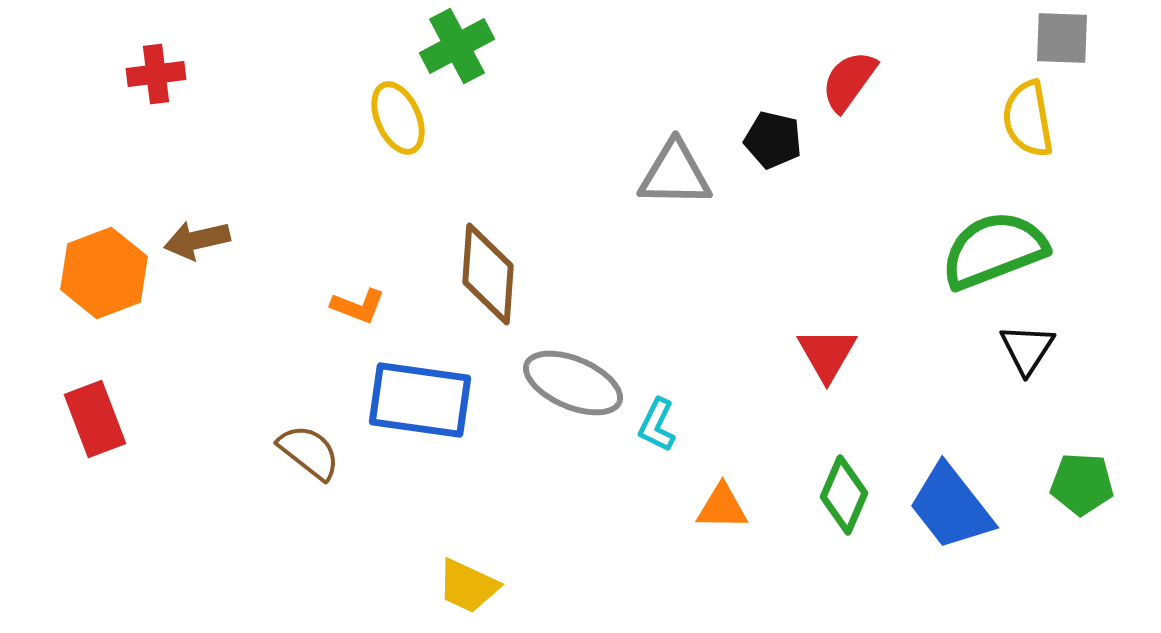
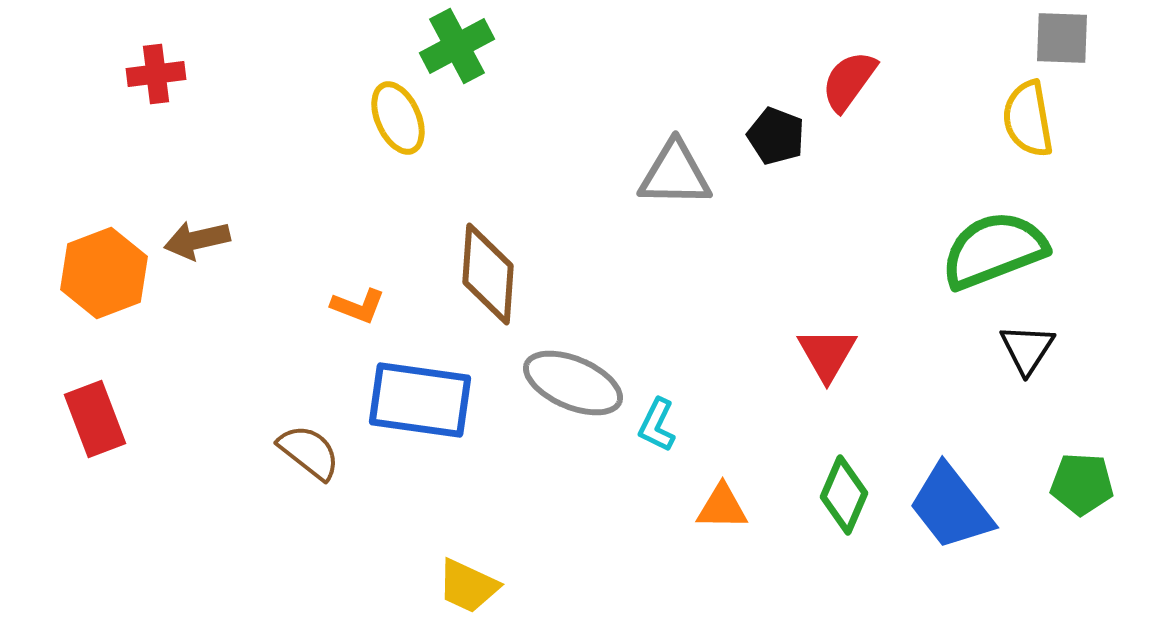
black pentagon: moved 3 px right, 4 px up; rotated 8 degrees clockwise
